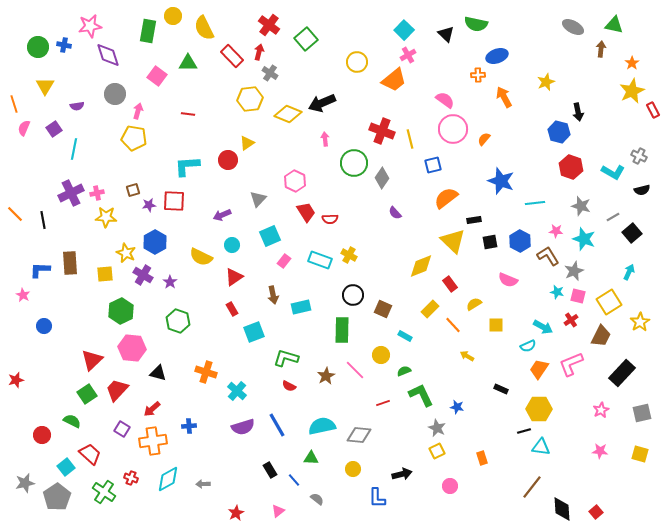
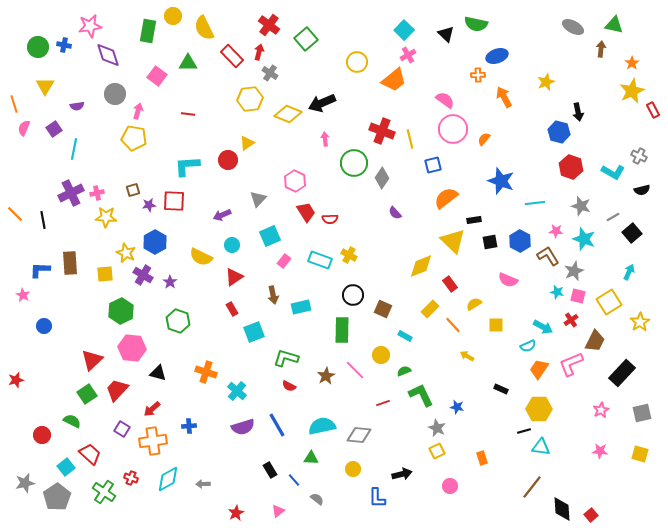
brown trapezoid at (601, 336): moved 6 px left, 5 px down
red square at (596, 512): moved 5 px left, 3 px down
